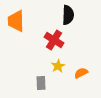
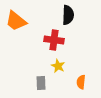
orange trapezoid: rotated 50 degrees counterclockwise
red cross: rotated 24 degrees counterclockwise
yellow star: rotated 16 degrees counterclockwise
orange semicircle: moved 9 px down; rotated 56 degrees counterclockwise
